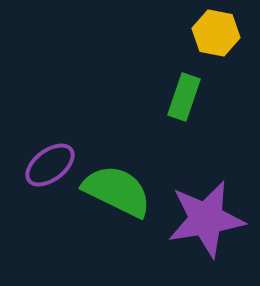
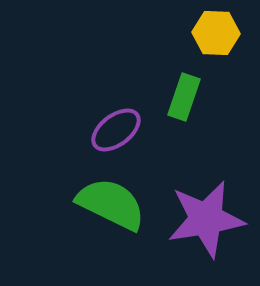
yellow hexagon: rotated 9 degrees counterclockwise
purple ellipse: moved 66 px right, 35 px up
green semicircle: moved 6 px left, 13 px down
